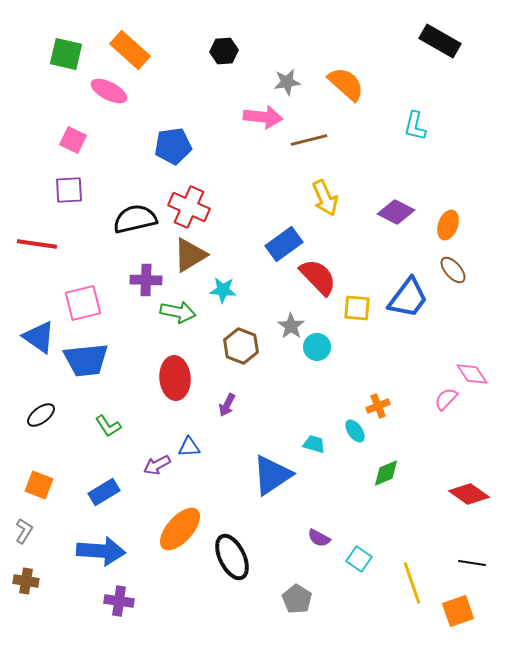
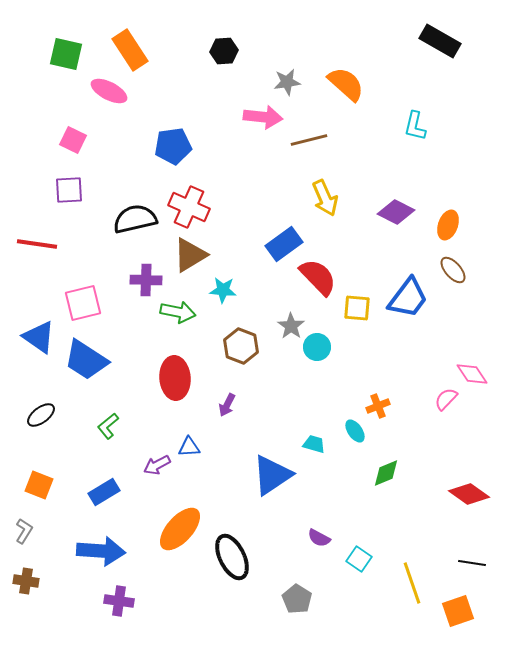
orange rectangle at (130, 50): rotated 15 degrees clockwise
blue trapezoid at (86, 360): rotated 39 degrees clockwise
green L-shape at (108, 426): rotated 84 degrees clockwise
